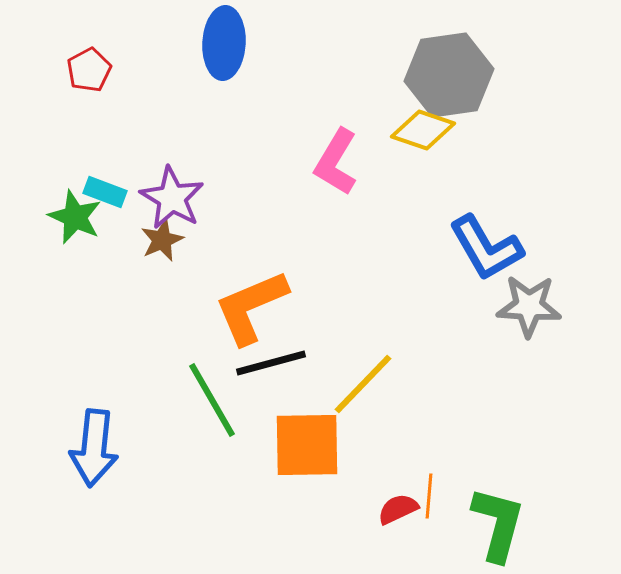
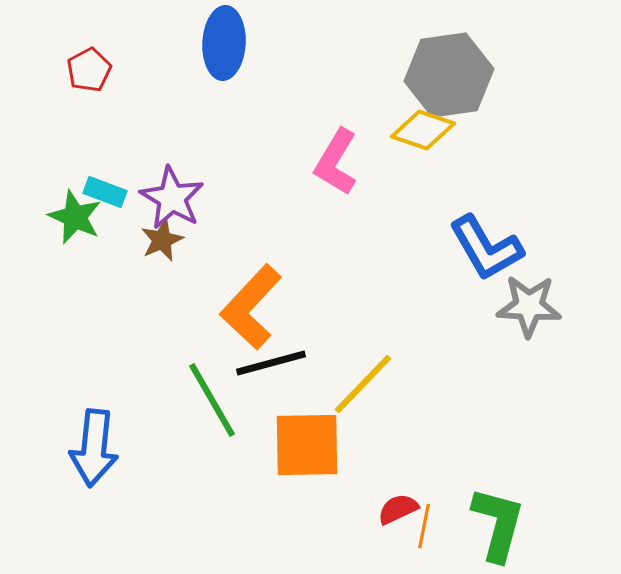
orange L-shape: rotated 24 degrees counterclockwise
orange line: moved 5 px left, 30 px down; rotated 6 degrees clockwise
